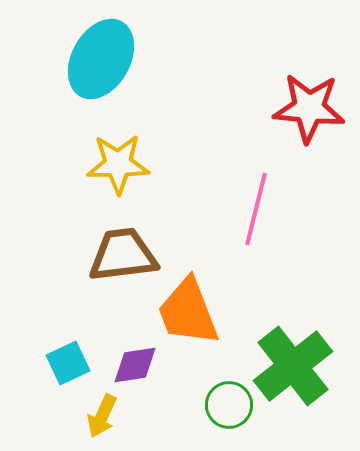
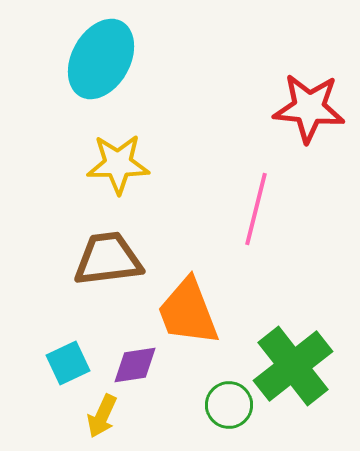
brown trapezoid: moved 15 px left, 4 px down
